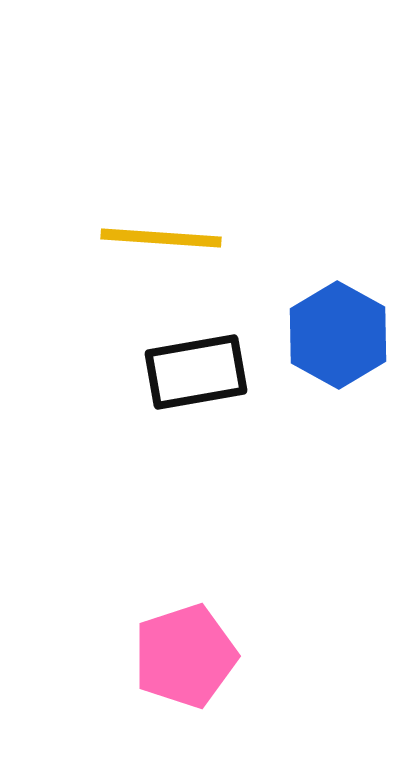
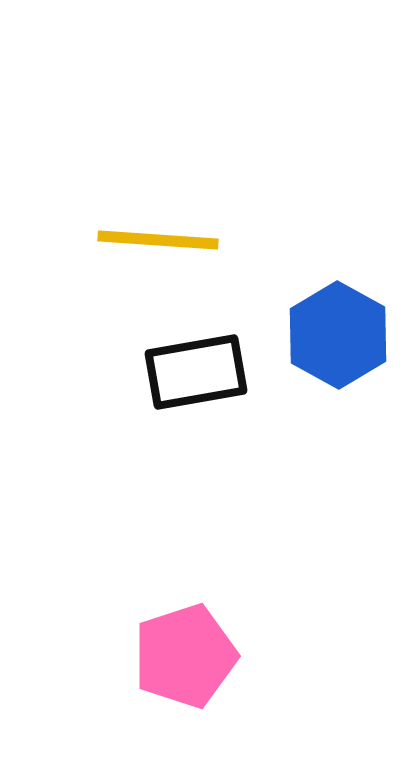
yellow line: moved 3 px left, 2 px down
